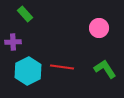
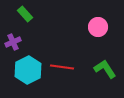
pink circle: moved 1 px left, 1 px up
purple cross: rotated 21 degrees counterclockwise
cyan hexagon: moved 1 px up
